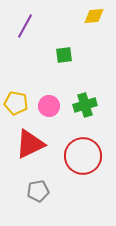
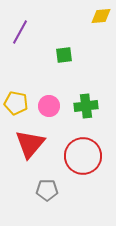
yellow diamond: moved 7 px right
purple line: moved 5 px left, 6 px down
green cross: moved 1 px right, 1 px down; rotated 10 degrees clockwise
red triangle: rotated 24 degrees counterclockwise
gray pentagon: moved 9 px right, 1 px up; rotated 10 degrees clockwise
